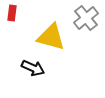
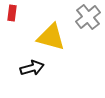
gray cross: moved 2 px right, 1 px up
black arrow: moved 1 px left; rotated 40 degrees counterclockwise
